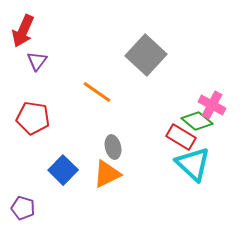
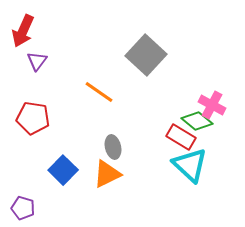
orange line: moved 2 px right
cyan triangle: moved 3 px left, 1 px down
